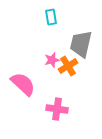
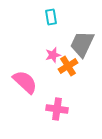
gray trapezoid: moved 1 px right; rotated 12 degrees clockwise
pink star: moved 1 px right, 5 px up
pink semicircle: moved 2 px right, 2 px up
